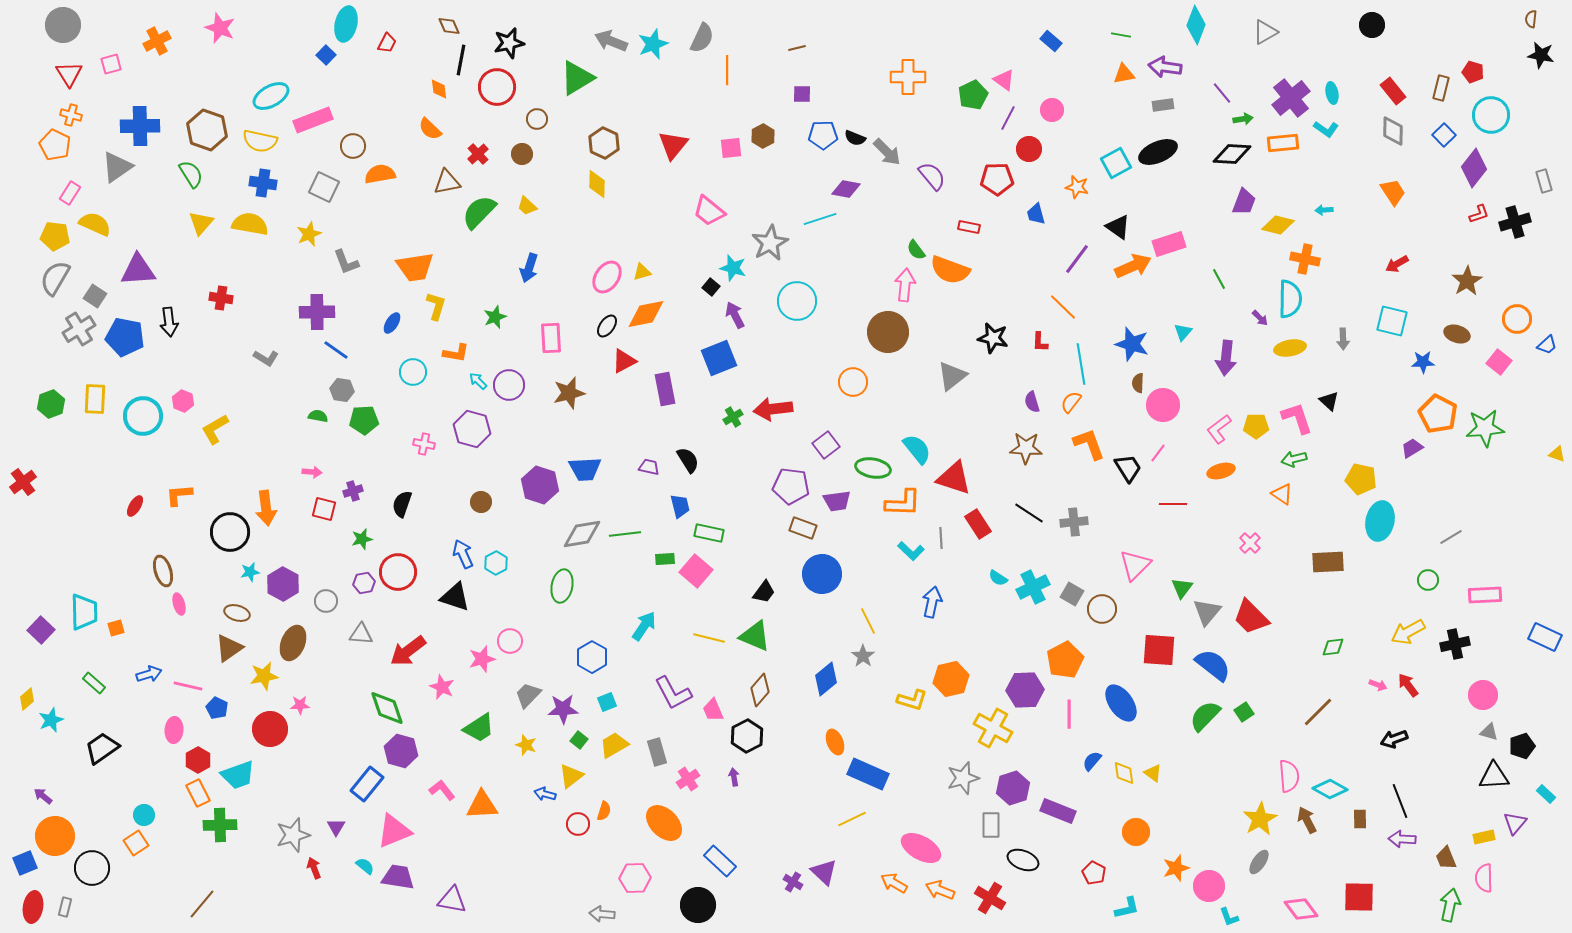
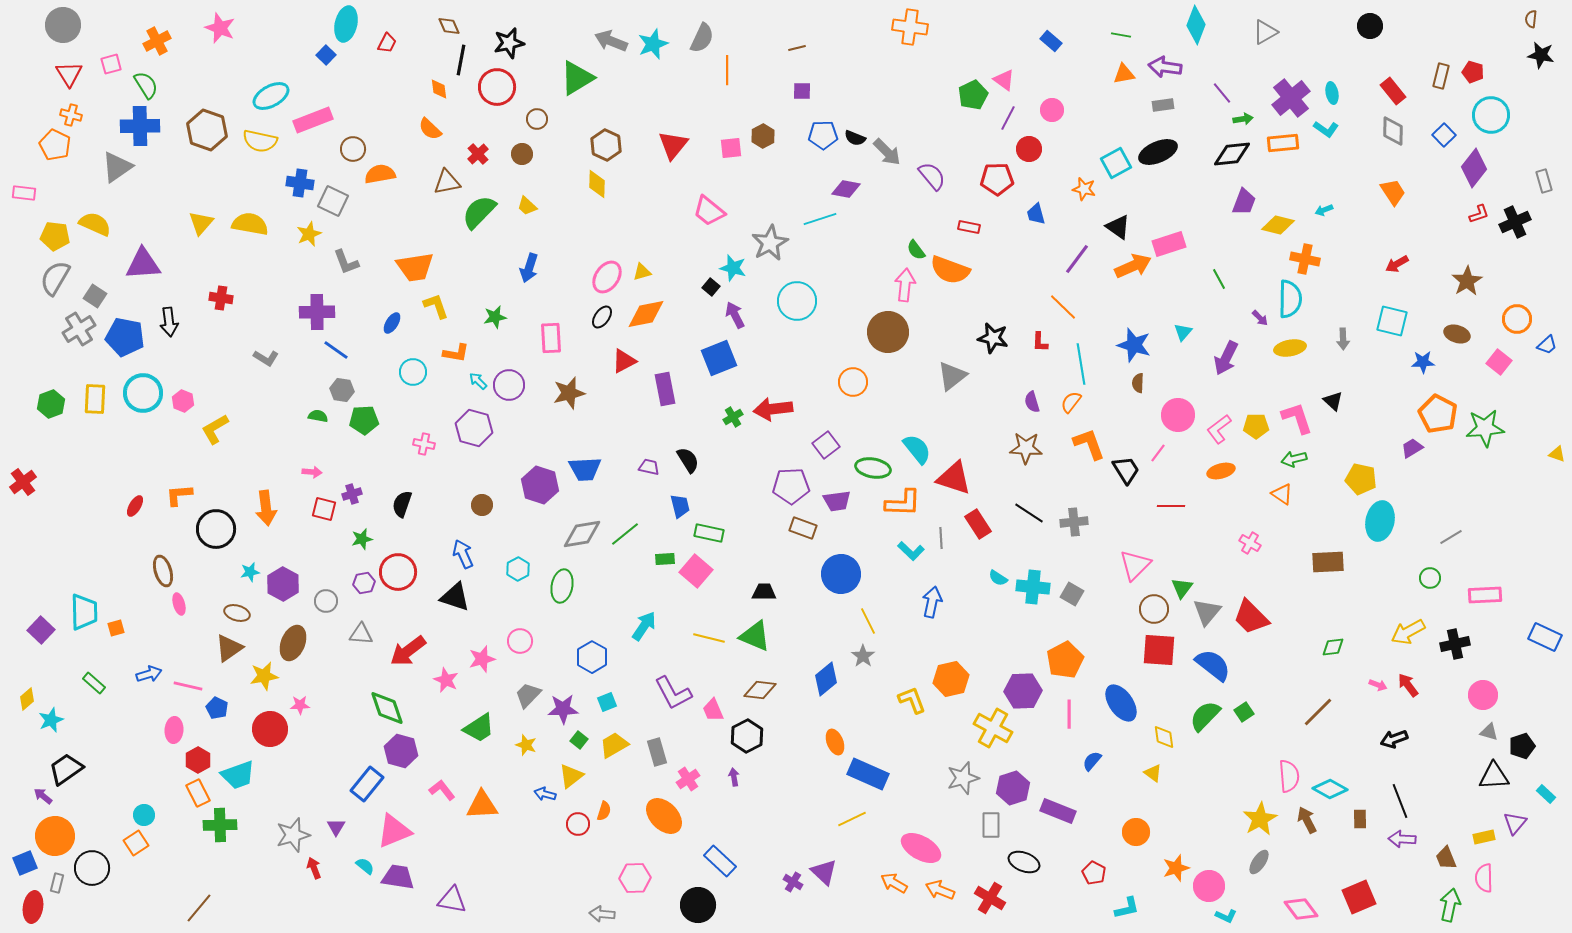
black circle at (1372, 25): moved 2 px left, 1 px down
orange cross at (908, 77): moved 2 px right, 50 px up; rotated 8 degrees clockwise
brown rectangle at (1441, 88): moved 12 px up
purple square at (802, 94): moved 3 px up
brown hexagon at (604, 143): moved 2 px right, 2 px down
brown circle at (353, 146): moved 3 px down
black diamond at (1232, 154): rotated 9 degrees counterclockwise
green semicircle at (191, 174): moved 45 px left, 89 px up
blue cross at (263, 183): moved 37 px right
gray square at (324, 187): moved 9 px right, 14 px down
orange star at (1077, 187): moved 7 px right, 2 px down
pink rectangle at (70, 193): moved 46 px left; rotated 65 degrees clockwise
cyan arrow at (1324, 210): rotated 18 degrees counterclockwise
black cross at (1515, 222): rotated 8 degrees counterclockwise
purple triangle at (138, 270): moved 5 px right, 6 px up
yellow L-shape at (436, 306): rotated 36 degrees counterclockwise
green star at (495, 317): rotated 10 degrees clockwise
black ellipse at (607, 326): moved 5 px left, 9 px up
blue star at (1132, 344): moved 2 px right, 1 px down
purple arrow at (1226, 358): rotated 20 degrees clockwise
black triangle at (1329, 401): moved 4 px right
pink circle at (1163, 405): moved 15 px right, 10 px down
cyan circle at (143, 416): moved 23 px up
purple hexagon at (472, 429): moved 2 px right, 1 px up
black trapezoid at (1128, 468): moved 2 px left, 2 px down
purple pentagon at (791, 486): rotated 9 degrees counterclockwise
purple cross at (353, 491): moved 1 px left, 3 px down
brown circle at (481, 502): moved 1 px right, 3 px down
red line at (1173, 504): moved 2 px left, 2 px down
black circle at (230, 532): moved 14 px left, 3 px up
green line at (625, 534): rotated 32 degrees counterclockwise
pink cross at (1250, 543): rotated 15 degrees counterclockwise
cyan hexagon at (496, 563): moved 22 px right, 6 px down
blue circle at (822, 574): moved 19 px right
green circle at (1428, 580): moved 2 px right, 2 px up
cyan cross at (1033, 587): rotated 32 degrees clockwise
black trapezoid at (764, 592): rotated 125 degrees counterclockwise
brown circle at (1102, 609): moved 52 px right
pink circle at (510, 641): moved 10 px right
pink star at (442, 687): moved 4 px right, 7 px up
brown diamond at (760, 690): rotated 56 degrees clockwise
purple hexagon at (1025, 690): moved 2 px left, 1 px down
yellow L-shape at (912, 700): rotated 128 degrees counterclockwise
black trapezoid at (102, 748): moved 36 px left, 21 px down
yellow diamond at (1124, 773): moved 40 px right, 36 px up
orange ellipse at (664, 823): moved 7 px up
black ellipse at (1023, 860): moved 1 px right, 2 px down
red square at (1359, 897): rotated 24 degrees counterclockwise
brown line at (202, 904): moved 3 px left, 4 px down
gray rectangle at (65, 907): moved 8 px left, 24 px up
cyan L-shape at (1229, 917): moved 3 px left, 1 px up; rotated 45 degrees counterclockwise
